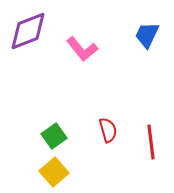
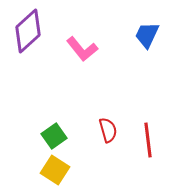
purple diamond: rotated 21 degrees counterclockwise
red line: moved 3 px left, 2 px up
yellow square: moved 1 px right, 2 px up; rotated 16 degrees counterclockwise
